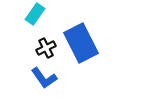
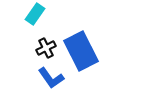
blue rectangle: moved 8 px down
blue L-shape: moved 7 px right
